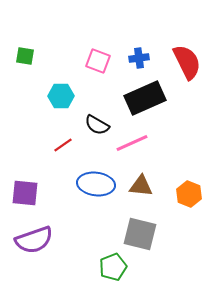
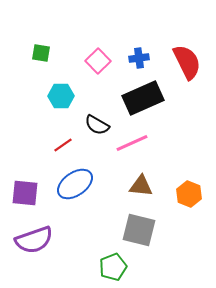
green square: moved 16 px right, 3 px up
pink square: rotated 25 degrees clockwise
black rectangle: moved 2 px left
blue ellipse: moved 21 px left; rotated 42 degrees counterclockwise
gray square: moved 1 px left, 4 px up
